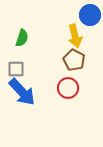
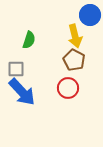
green semicircle: moved 7 px right, 2 px down
